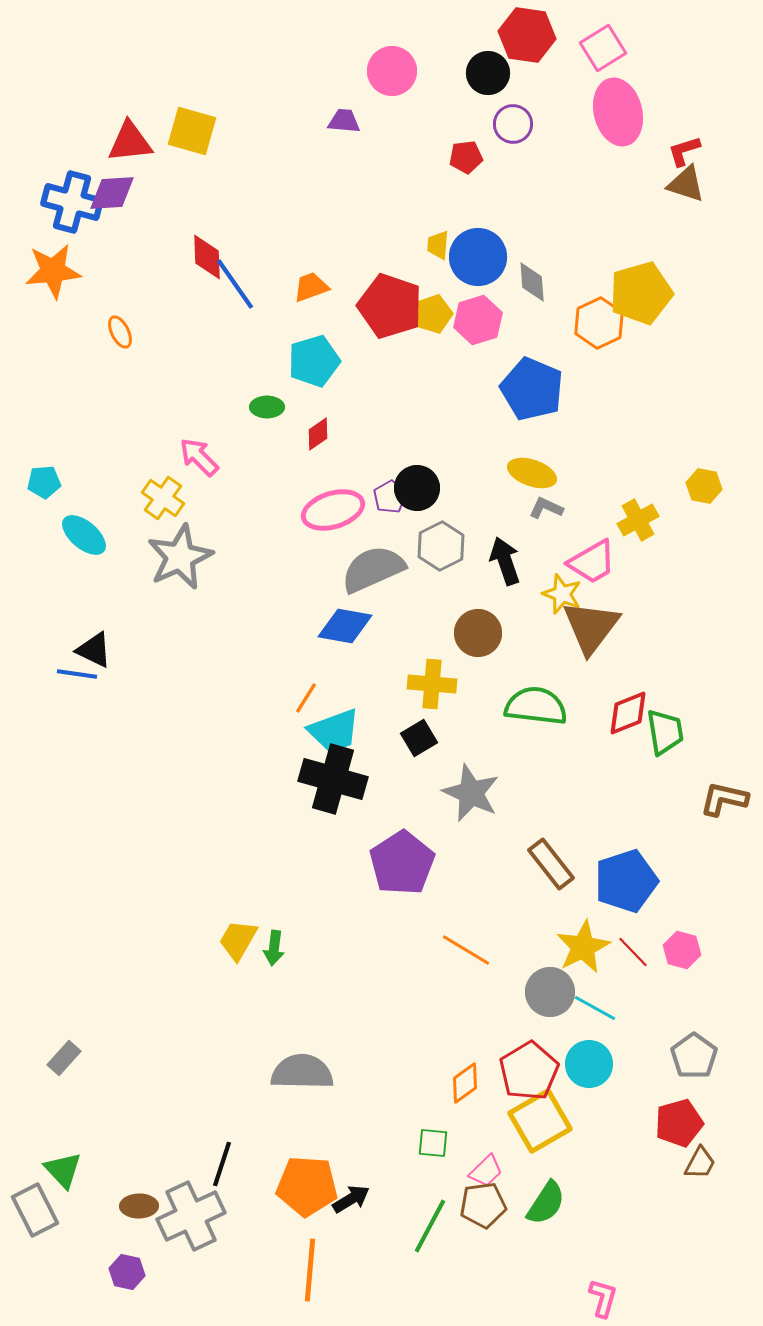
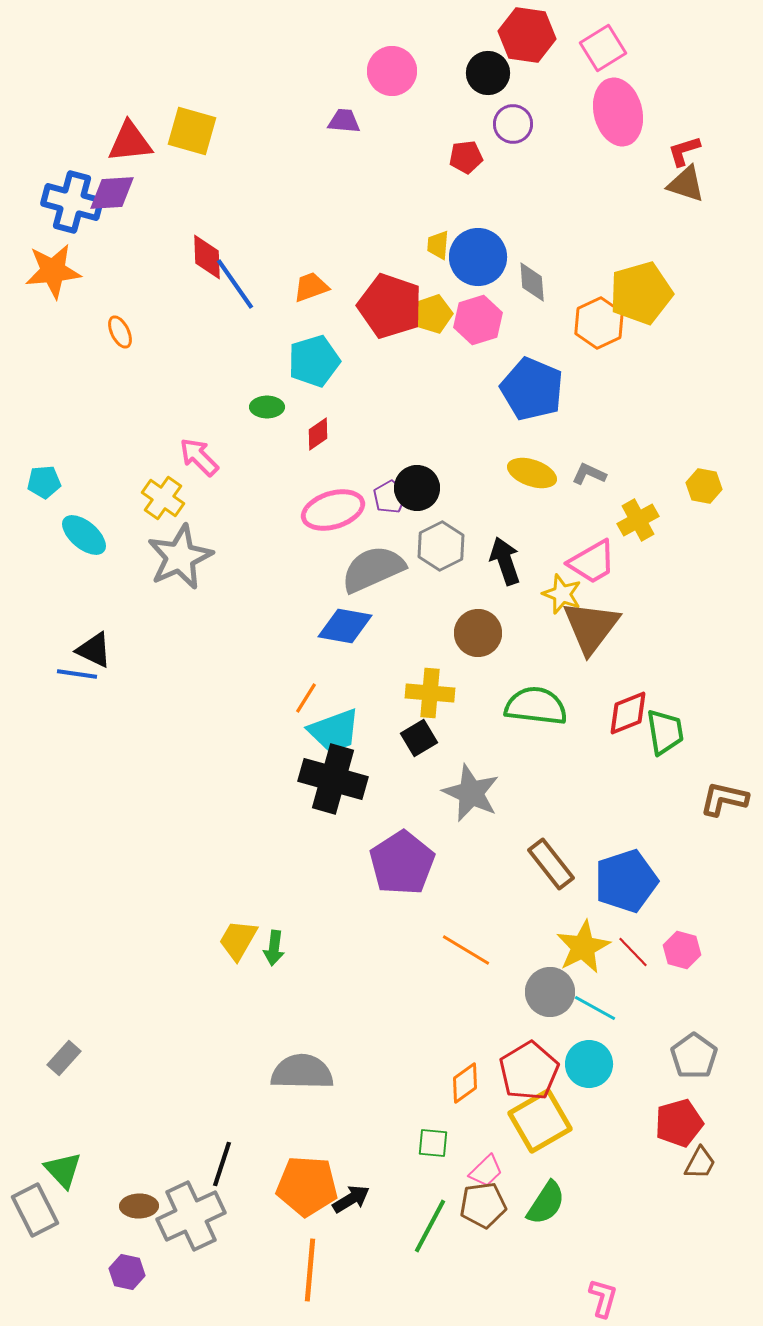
gray L-shape at (546, 508): moved 43 px right, 34 px up
yellow cross at (432, 684): moved 2 px left, 9 px down
